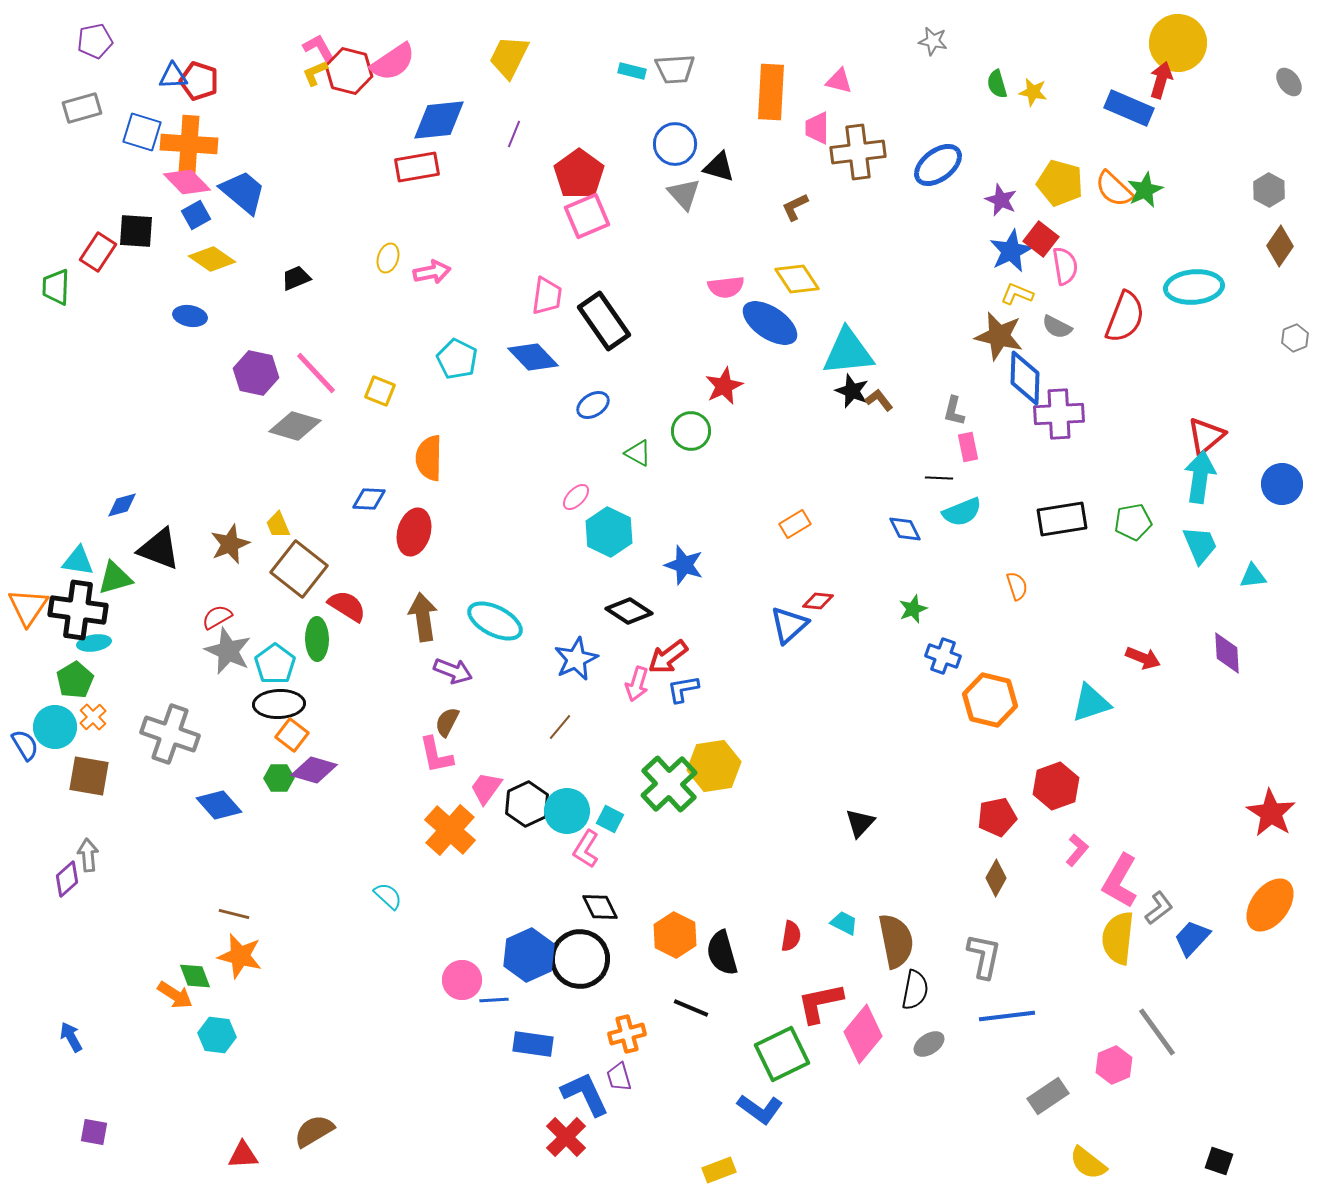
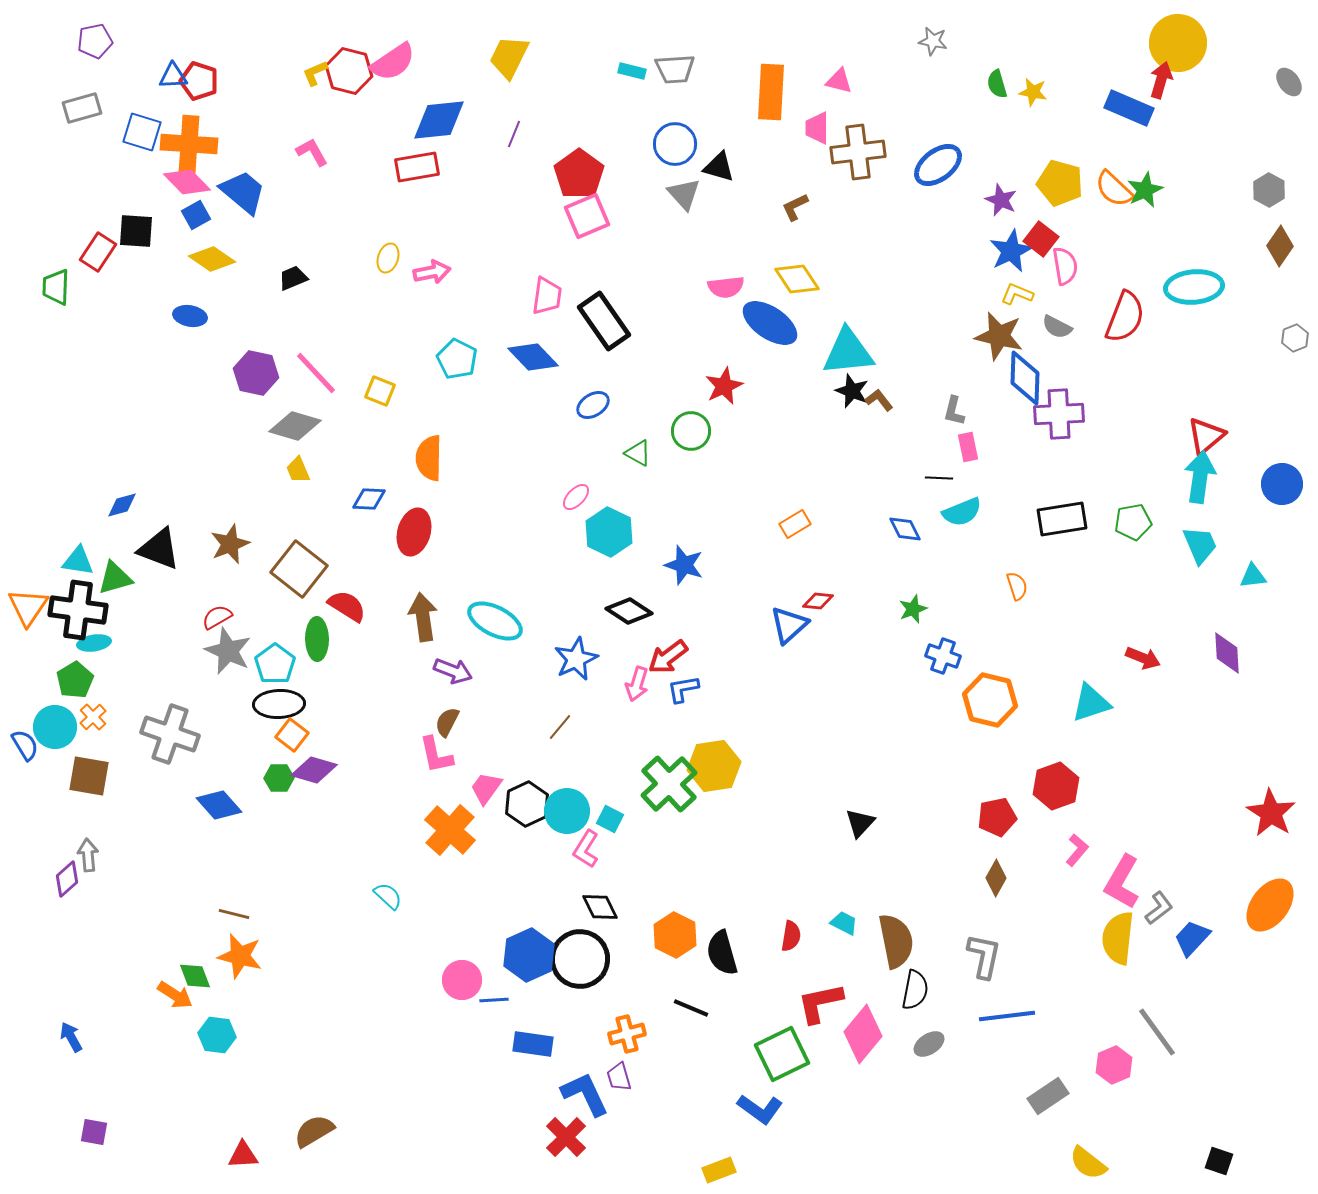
pink L-shape at (319, 48): moved 7 px left, 104 px down
black trapezoid at (296, 278): moved 3 px left
yellow trapezoid at (278, 525): moved 20 px right, 55 px up
pink L-shape at (1120, 881): moved 2 px right, 1 px down
